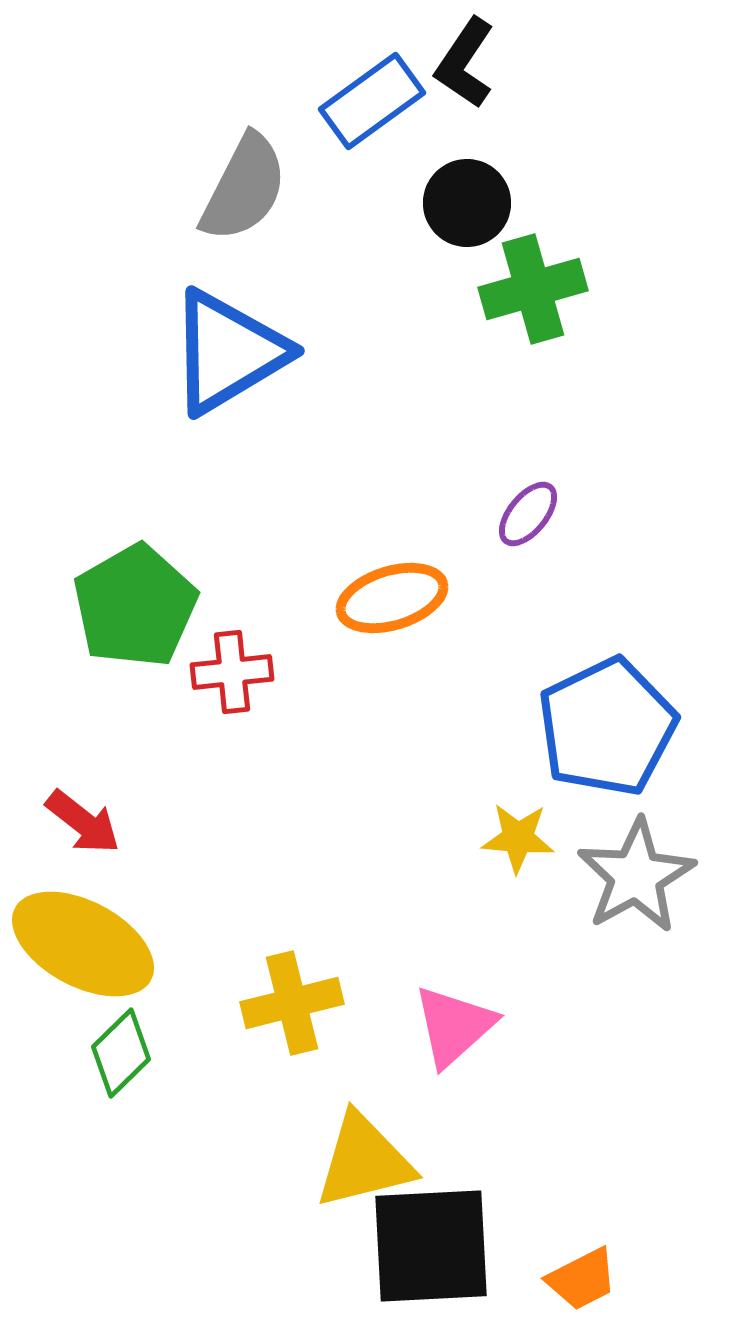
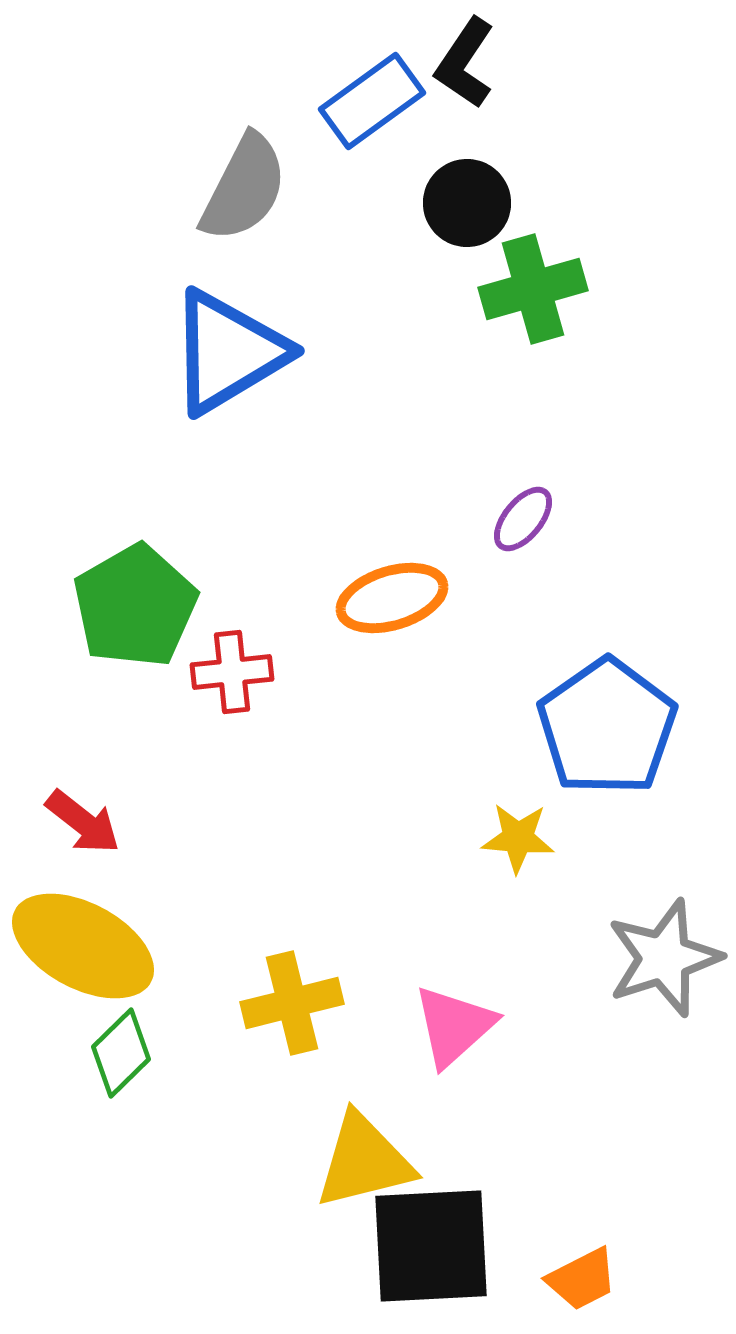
purple ellipse: moved 5 px left, 5 px down
blue pentagon: rotated 9 degrees counterclockwise
gray star: moved 28 px right, 82 px down; rotated 11 degrees clockwise
yellow ellipse: moved 2 px down
